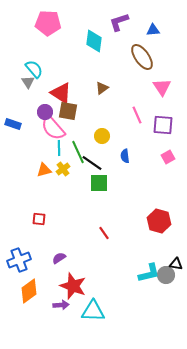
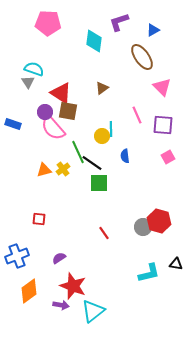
blue triangle: rotated 24 degrees counterclockwise
cyan semicircle: rotated 30 degrees counterclockwise
pink triangle: rotated 12 degrees counterclockwise
cyan line: moved 52 px right, 19 px up
blue cross: moved 2 px left, 4 px up
gray circle: moved 23 px left, 48 px up
purple arrow: rotated 14 degrees clockwise
cyan triangle: rotated 40 degrees counterclockwise
